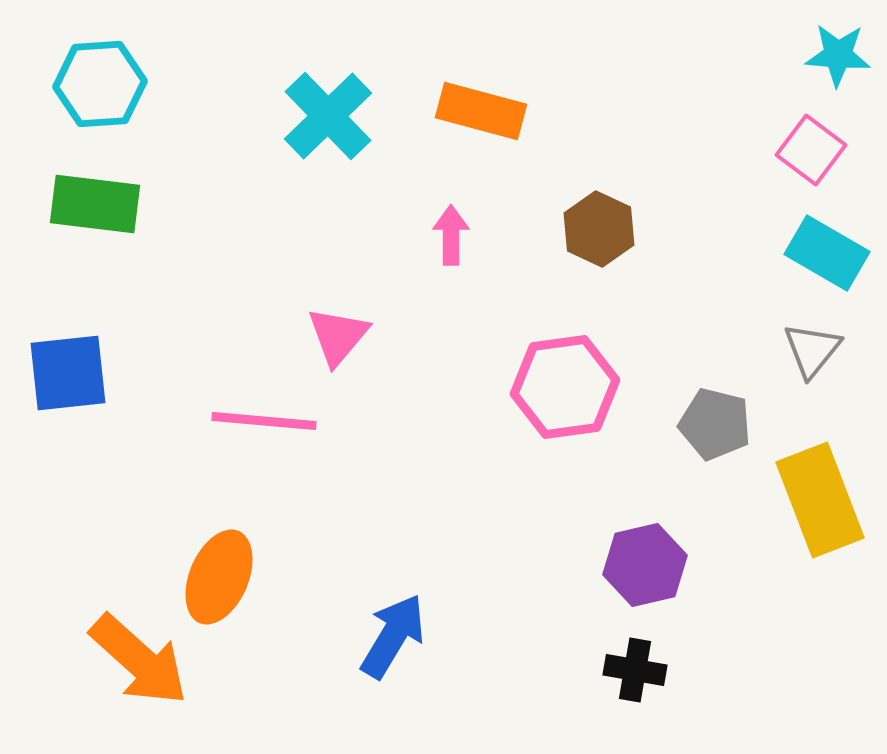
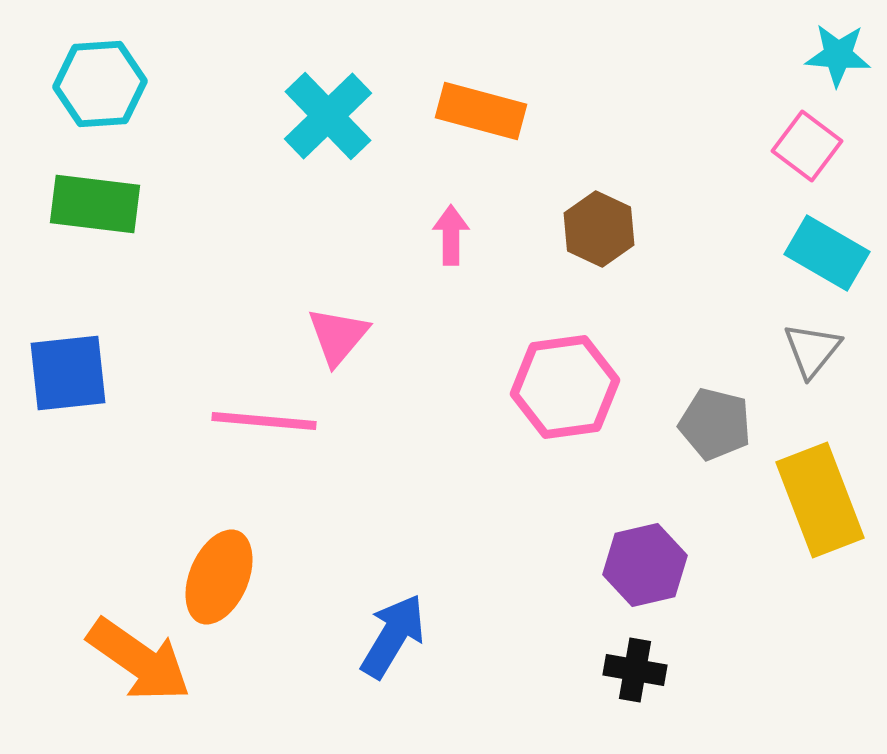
pink square: moved 4 px left, 4 px up
orange arrow: rotated 7 degrees counterclockwise
